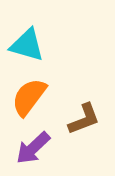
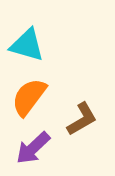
brown L-shape: moved 2 px left; rotated 9 degrees counterclockwise
